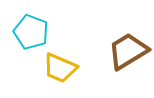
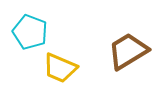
cyan pentagon: moved 1 px left
